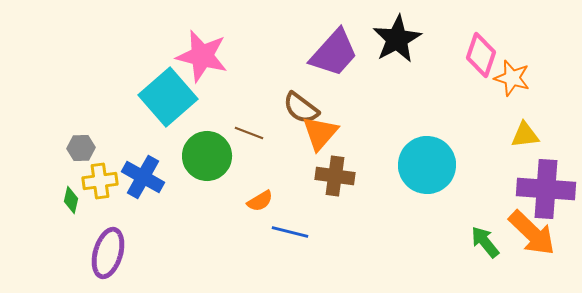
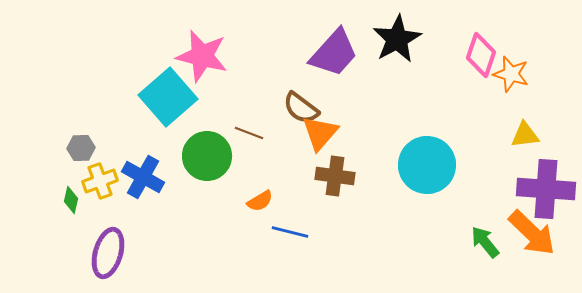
orange star: moved 1 px left, 4 px up
yellow cross: rotated 12 degrees counterclockwise
